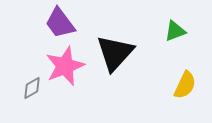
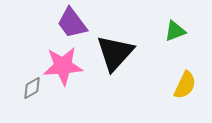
purple trapezoid: moved 12 px right
pink star: moved 2 px left; rotated 18 degrees clockwise
